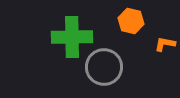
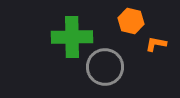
orange L-shape: moved 9 px left
gray circle: moved 1 px right
